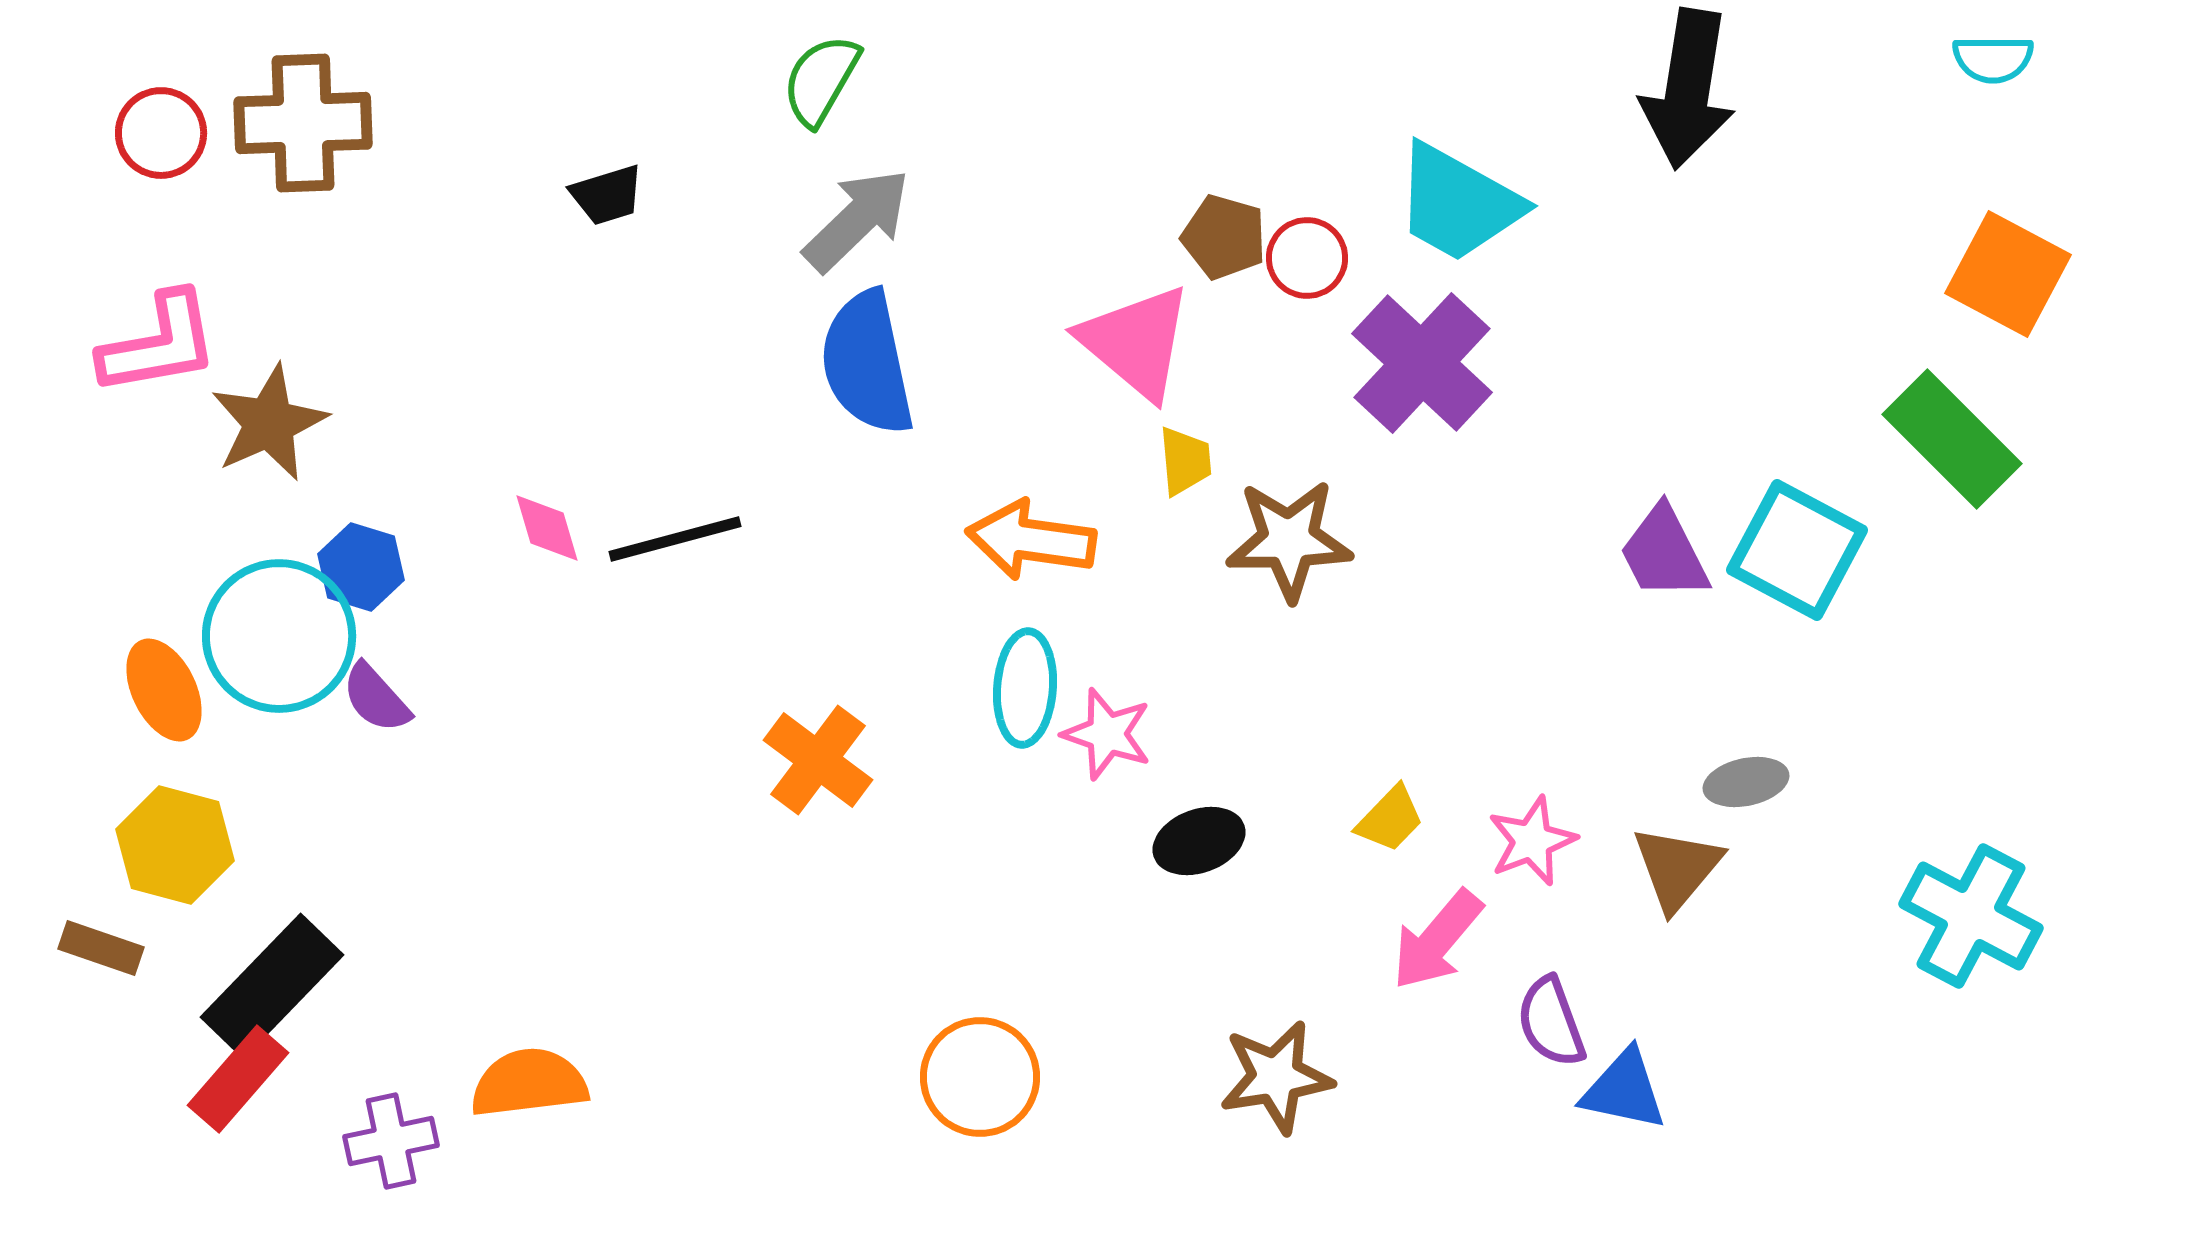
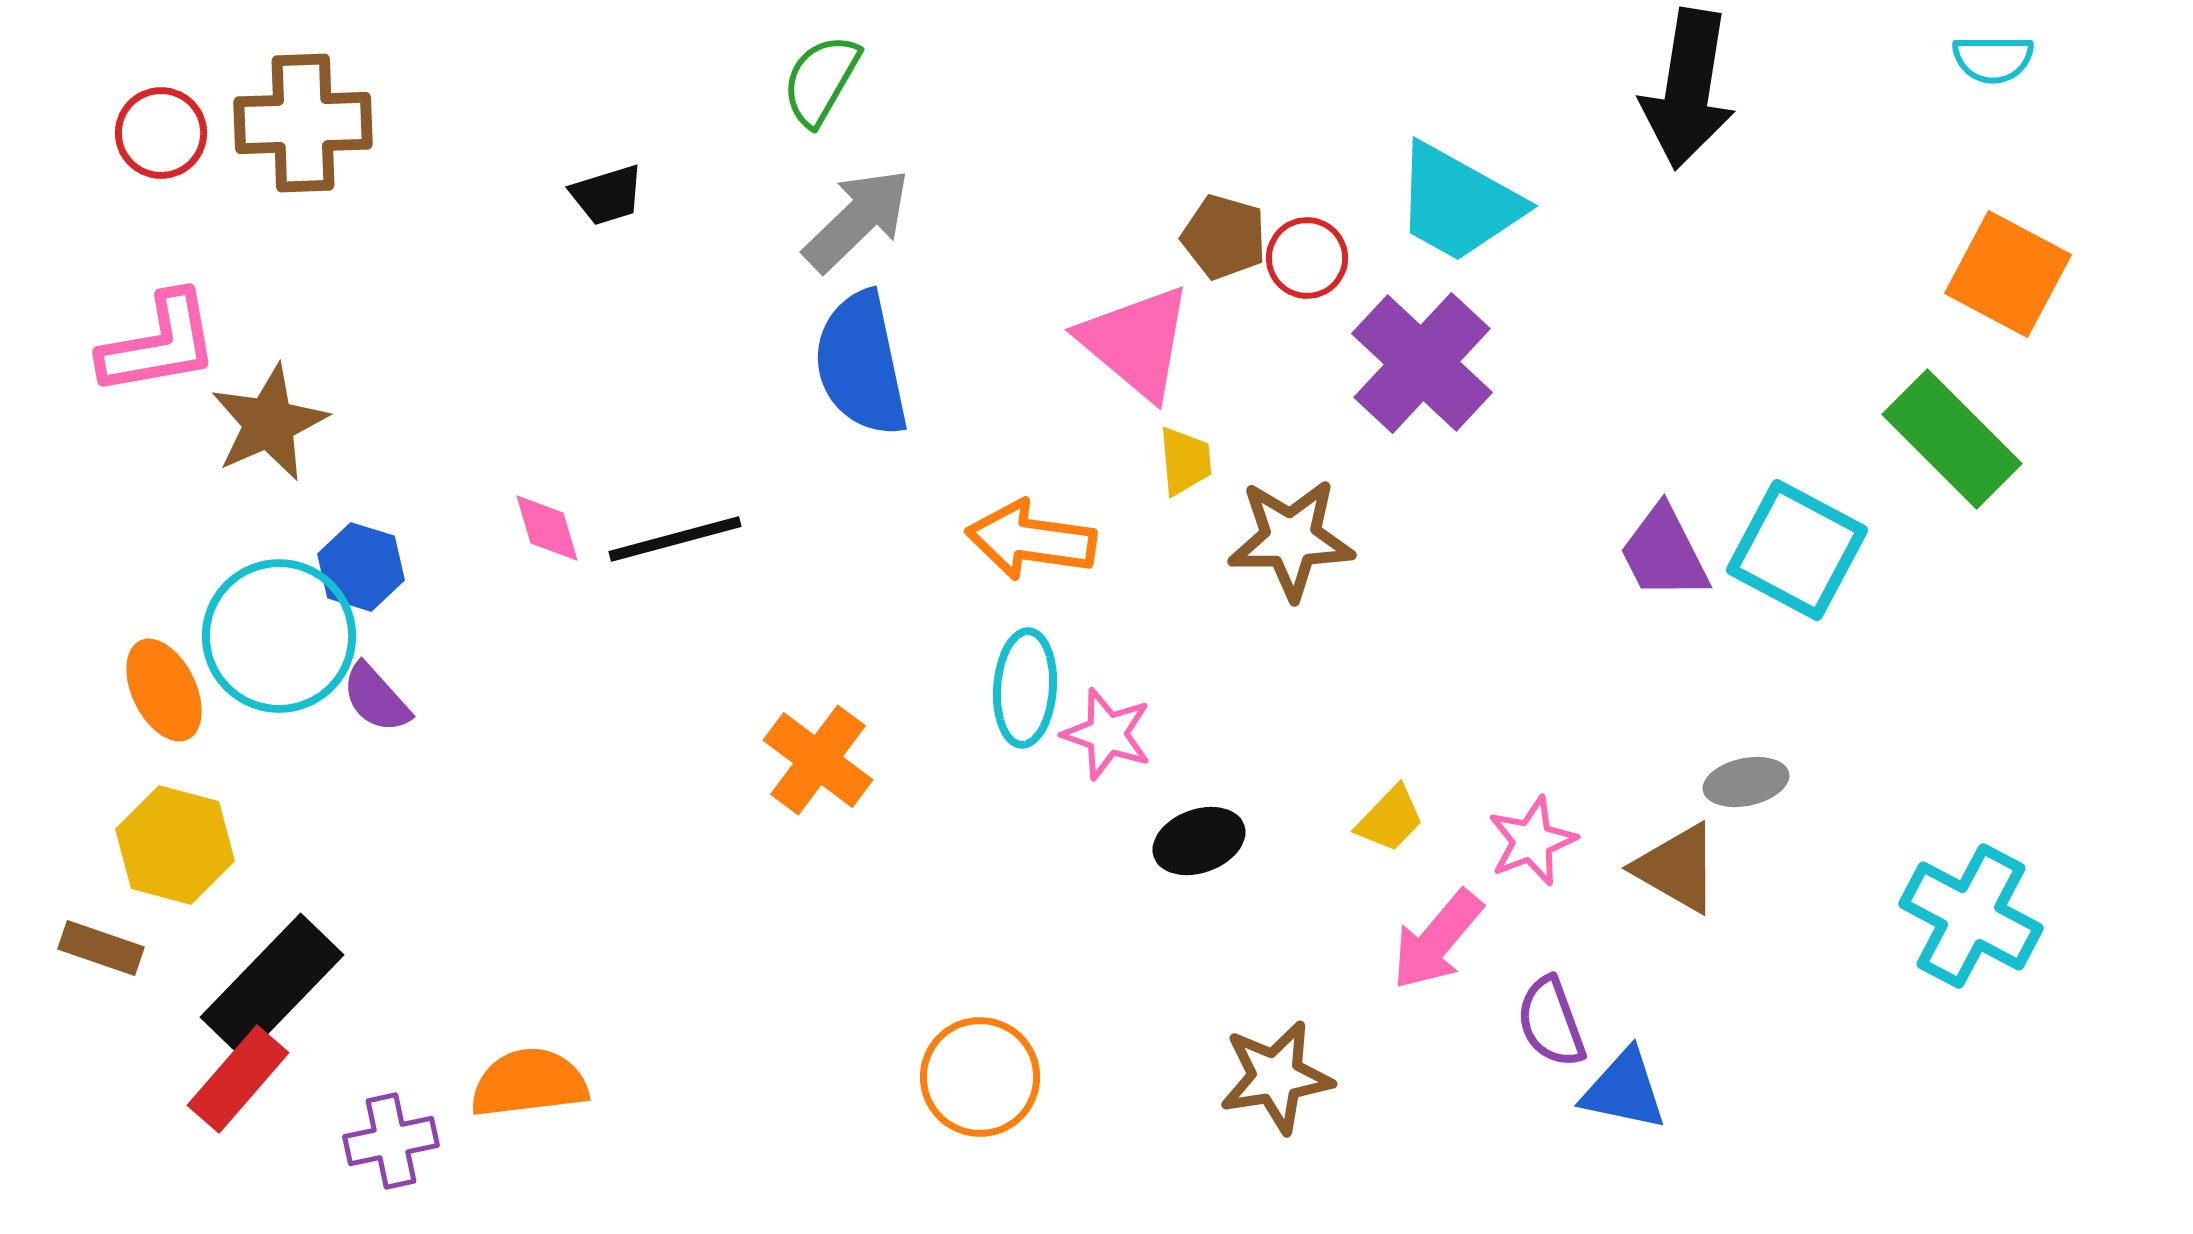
blue semicircle at (867, 363): moved 6 px left, 1 px down
brown star at (1289, 540): moved 2 px right, 1 px up
brown triangle at (1677, 868): rotated 40 degrees counterclockwise
